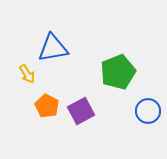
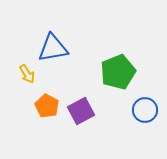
blue circle: moved 3 px left, 1 px up
